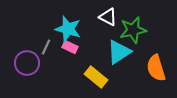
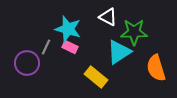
green star: moved 1 px right, 2 px down; rotated 12 degrees clockwise
